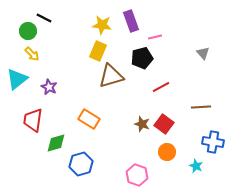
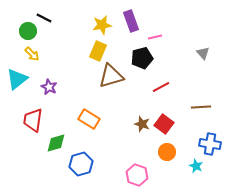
yellow star: rotated 18 degrees counterclockwise
blue cross: moved 3 px left, 2 px down
